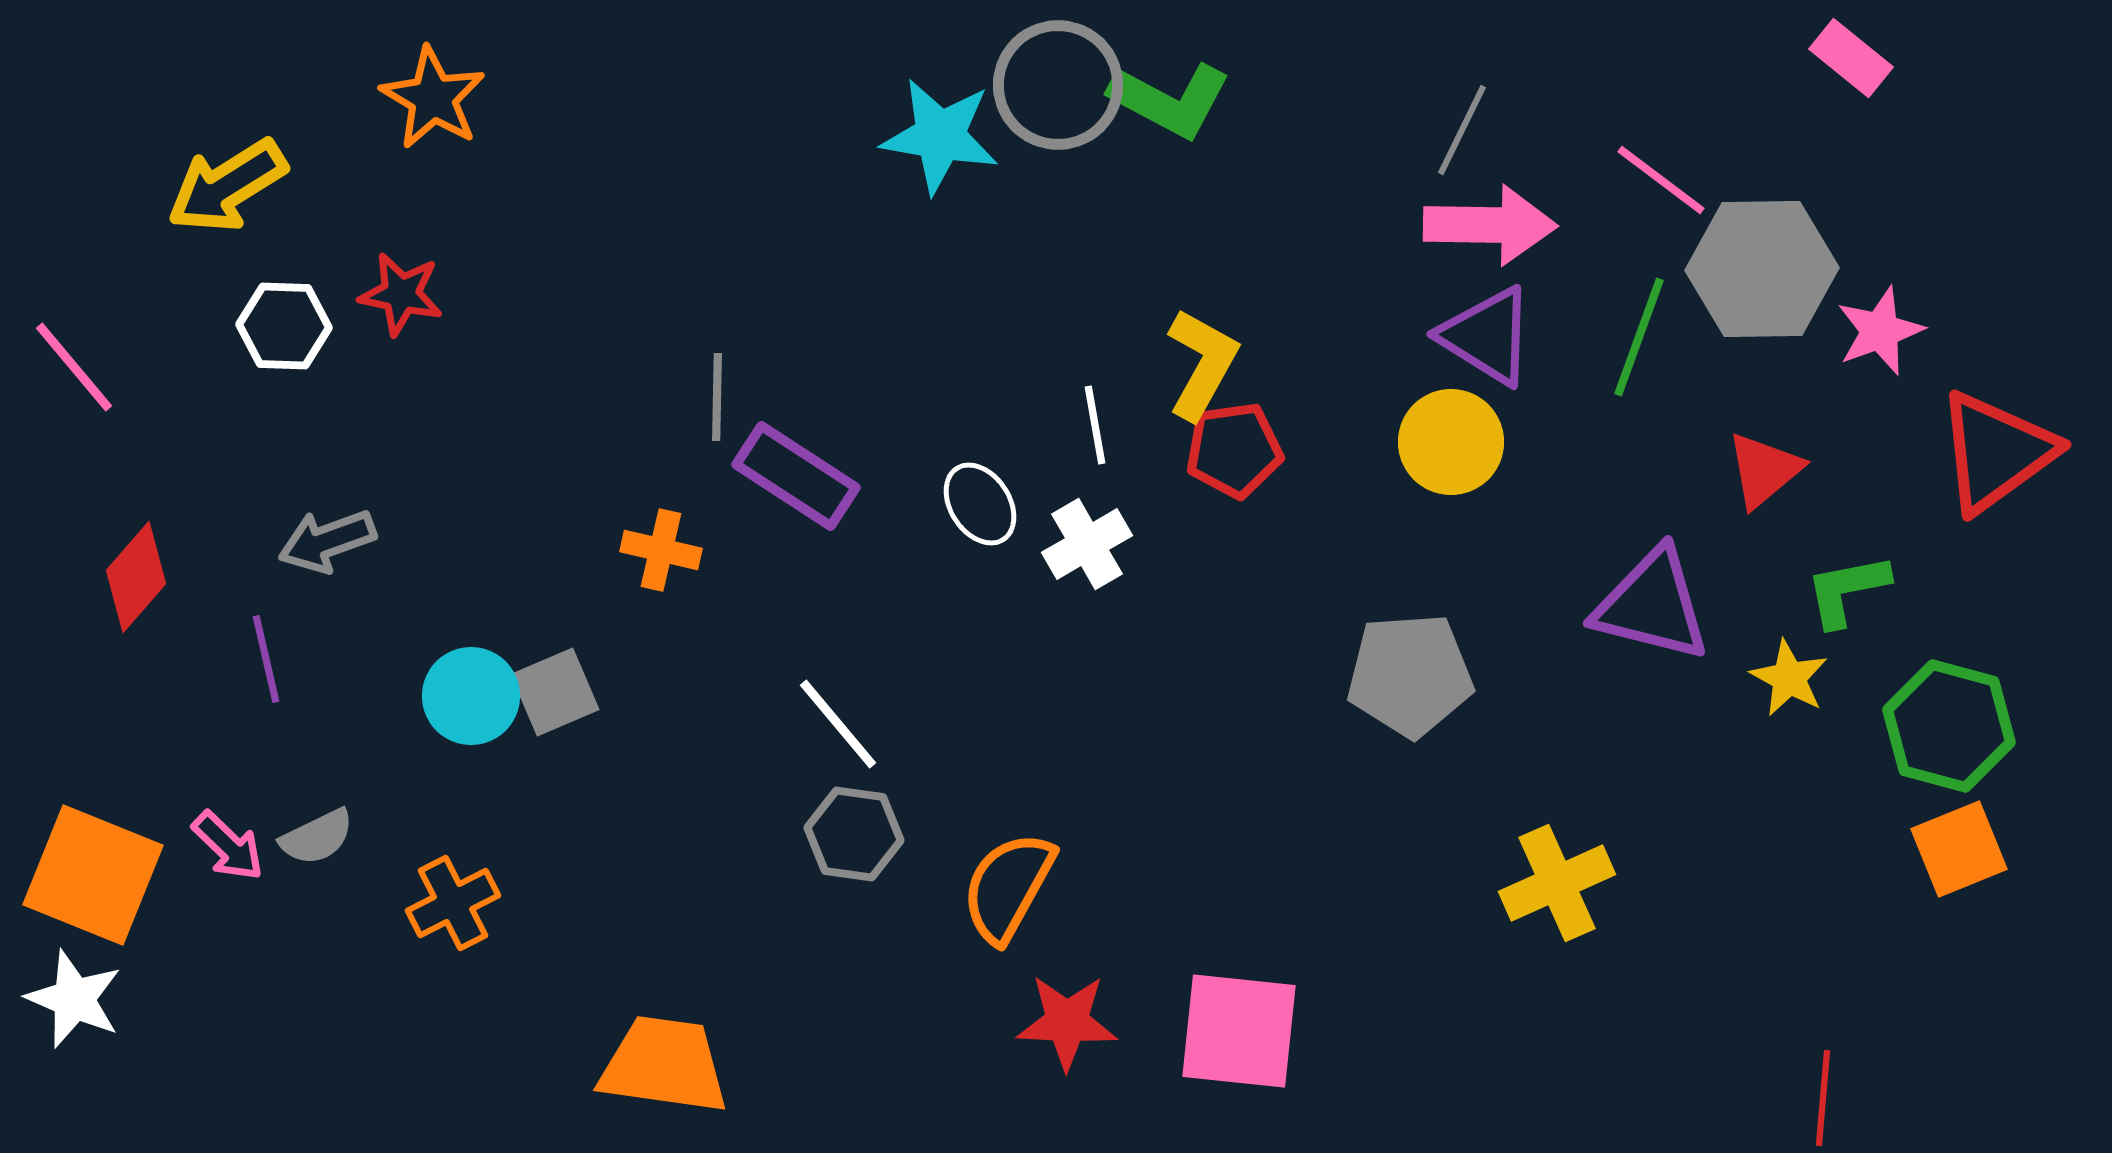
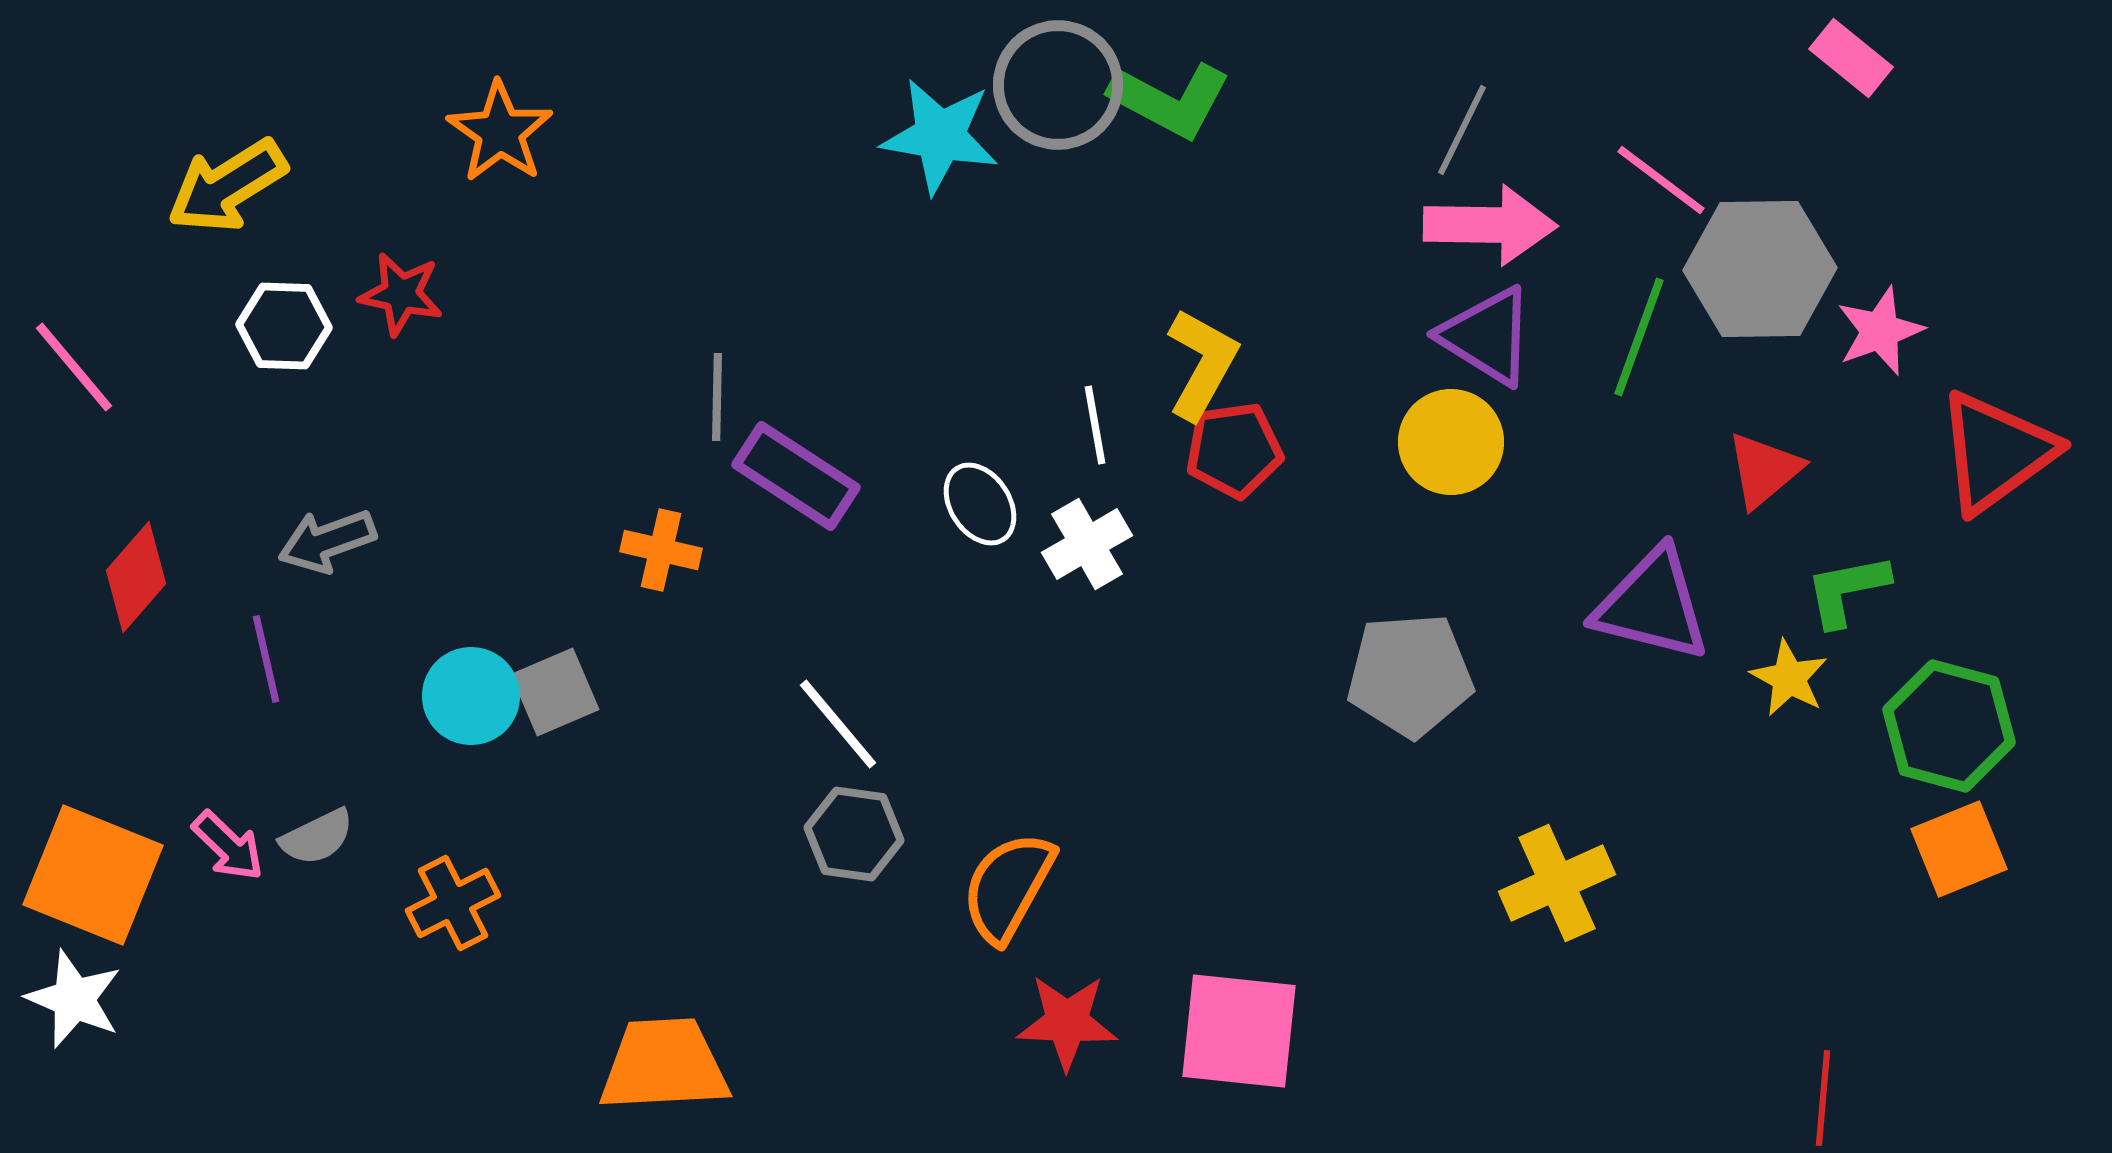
orange star at (433, 98): moved 67 px right, 34 px down; rotated 4 degrees clockwise
gray hexagon at (1762, 269): moved 2 px left
orange trapezoid at (664, 1065): rotated 11 degrees counterclockwise
